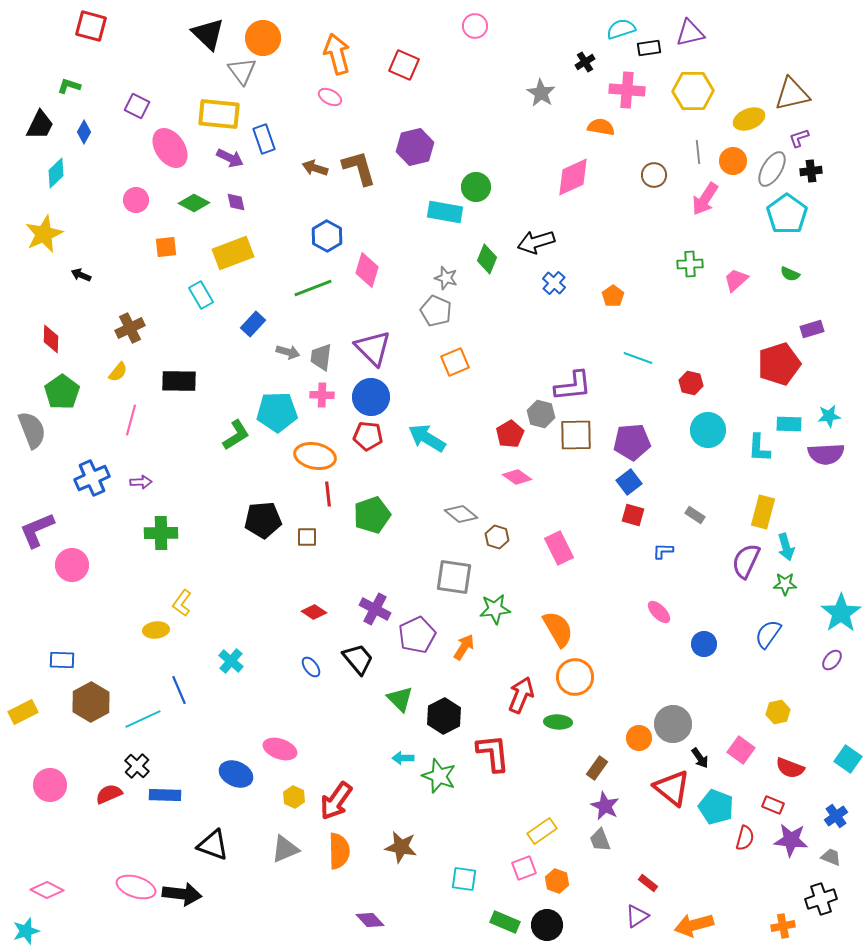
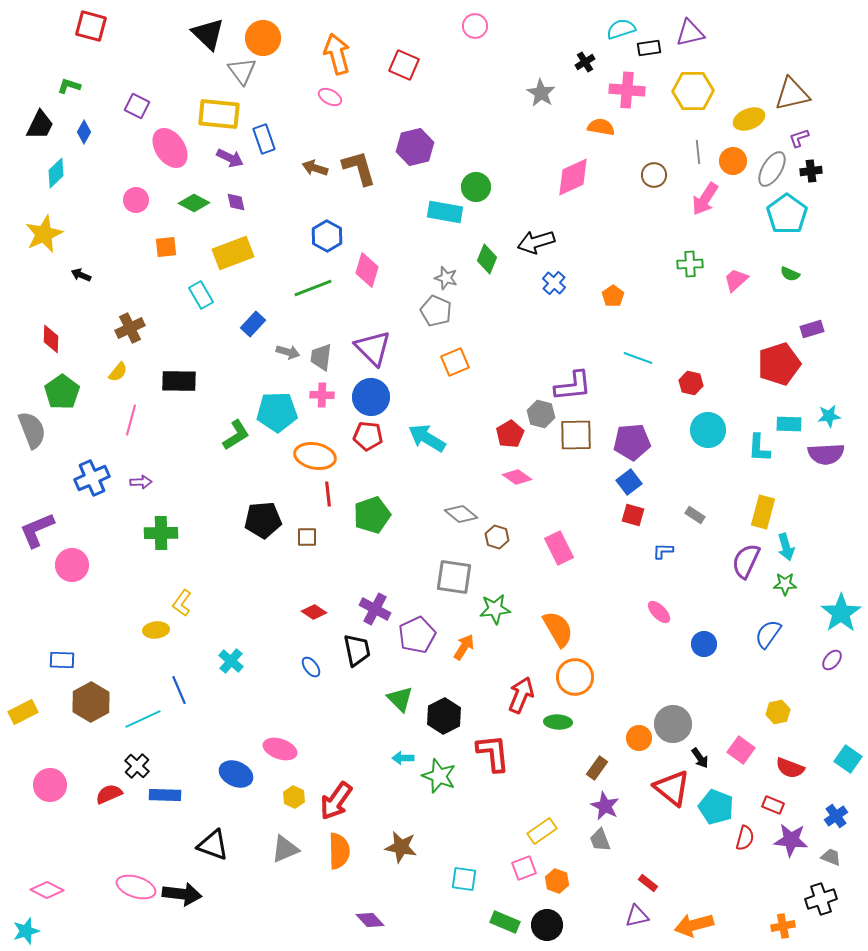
black trapezoid at (358, 659): moved 1 px left, 9 px up; rotated 28 degrees clockwise
purple triangle at (637, 916): rotated 20 degrees clockwise
